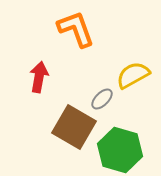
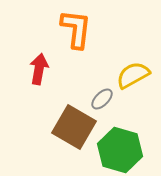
orange L-shape: rotated 27 degrees clockwise
red arrow: moved 8 px up
